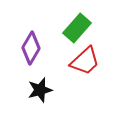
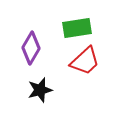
green rectangle: rotated 40 degrees clockwise
